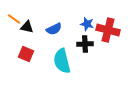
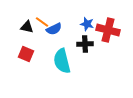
orange line: moved 28 px right, 3 px down
